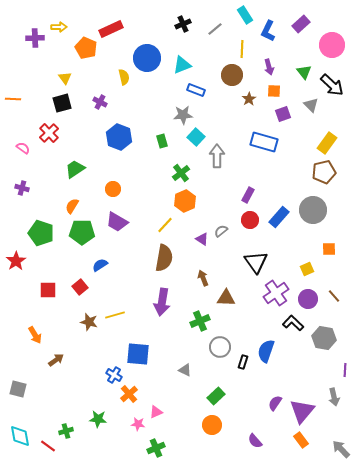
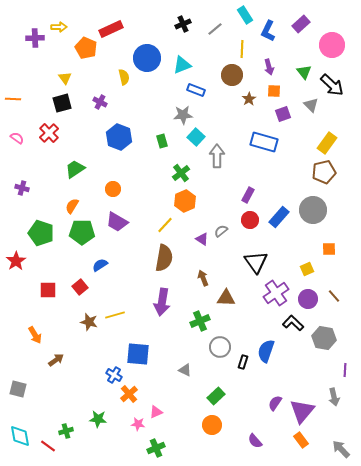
pink semicircle at (23, 148): moved 6 px left, 10 px up
